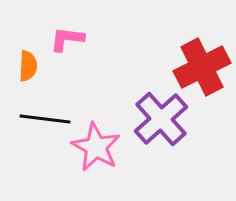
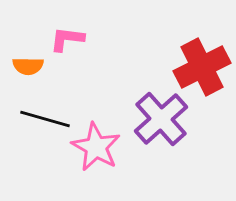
orange semicircle: rotated 88 degrees clockwise
black line: rotated 9 degrees clockwise
